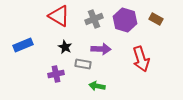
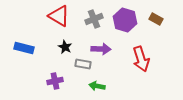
blue rectangle: moved 1 px right, 3 px down; rotated 36 degrees clockwise
purple cross: moved 1 px left, 7 px down
